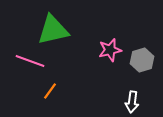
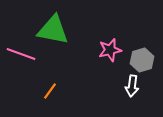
green triangle: rotated 24 degrees clockwise
pink line: moved 9 px left, 7 px up
white arrow: moved 16 px up
